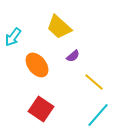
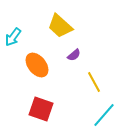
yellow trapezoid: moved 1 px right, 1 px up
purple semicircle: moved 1 px right, 1 px up
yellow line: rotated 20 degrees clockwise
red square: rotated 15 degrees counterclockwise
cyan line: moved 6 px right
